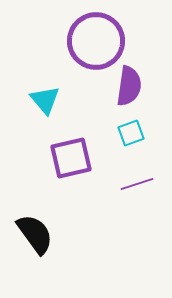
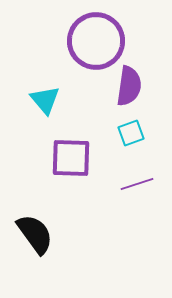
purple square: rotated 15 degrees clockwise
